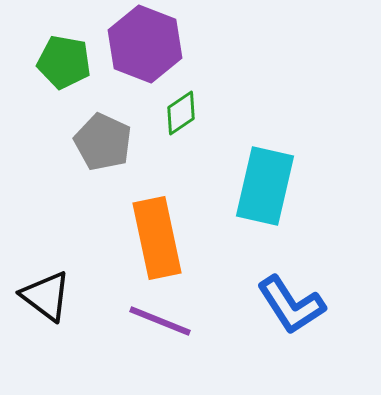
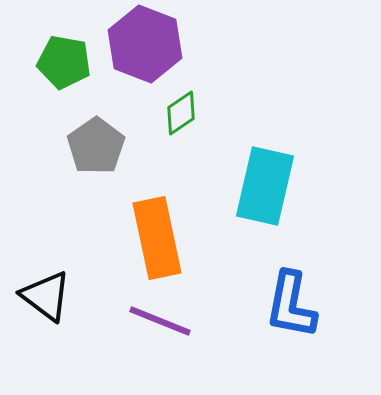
gray pentagon: moved 7 px left, 4 px down; rotated 12 degrees clockwise
blue L-shape: rotated 44 degrees clockwise
